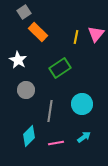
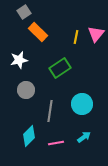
white star: moved 1 px right; rotated 30 degrees clockwise
